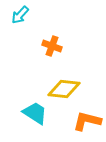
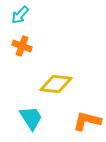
orange cross: moved 30 px left
yellow diamond: moved 8 px left, 5 px up
cyan trapezoid: moved 4 px left, 5 px down; rotated 24 degrees clockwise
